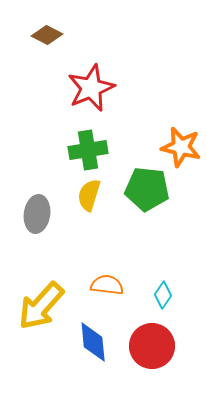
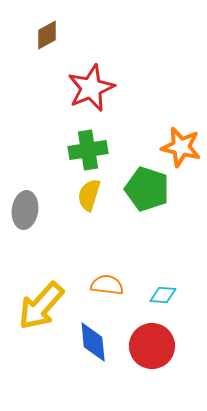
brown diamond: rotated 56 degrees counterclockwise
green pentagon: rotated 12 degrees clockwise
gray ellipse: moved 12 px left, 4 px up
cyan diamond: rotated 60 degrees clockwise
